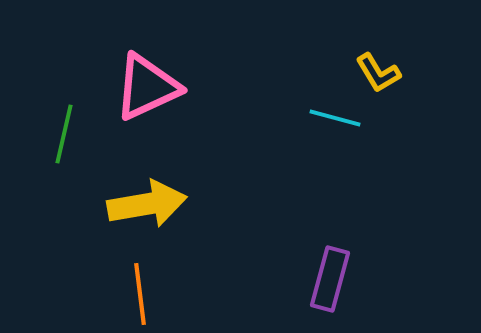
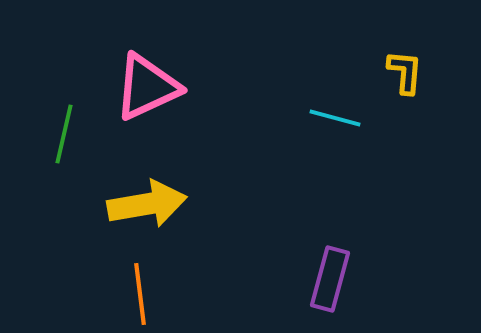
yellow L-shape: moved 27 px right, 1 px up; rotated 144 degrees counterclockwise
